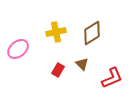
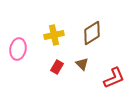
yellow cross: moved 2 px left, 3 px down
pink ellipse: rotated 40 degrees counterclockwise
red rectangle: moved 1 px left, 3 px up
red L-shape: moved 2 px right
